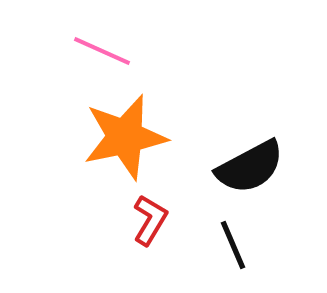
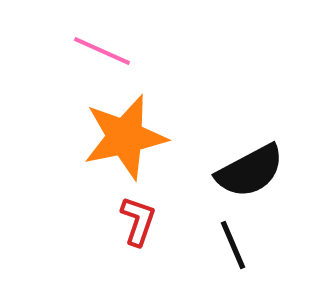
black semicircle: moved 4 px down
red L-shape: moved 12 px left, 1 px down; rotated 12 degrees counterclockwise
